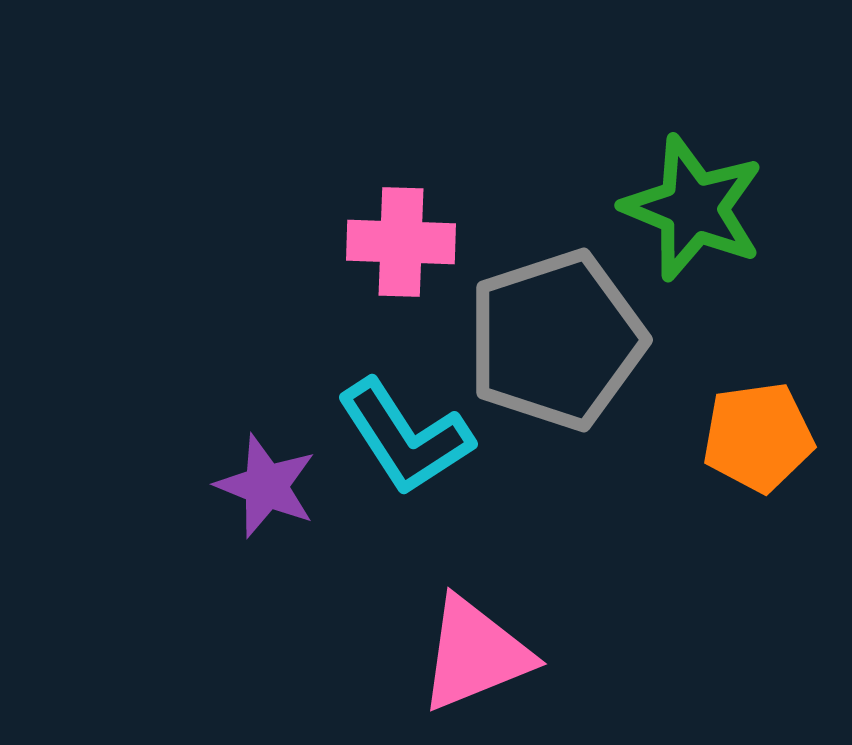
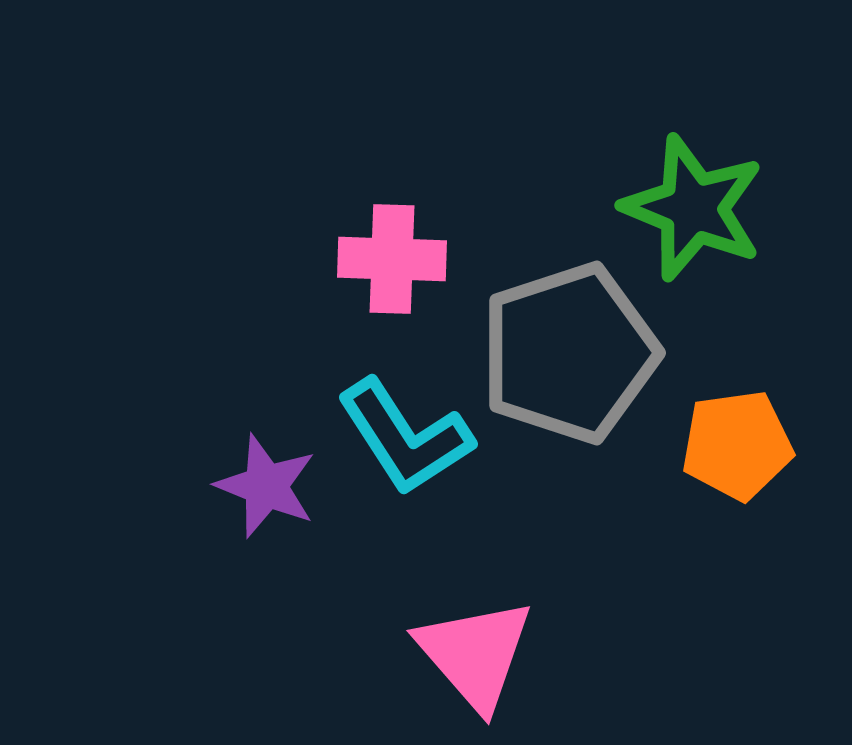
pink cross: moved 9 px left, 17 px down
gray pentagon: moved 13 px right, 13 px down
orange pentagon: moved 21 px left, 8 px down
pink triangle: rotated 49 degrees counterclockwise
